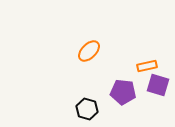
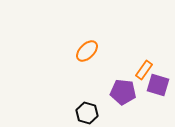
orange ellipse: moved 2 px left
orange rectangle: moved 3 px left, 4 px down; rotated 42 degrees counterclockwise
black hexagon: moved 4 px down
